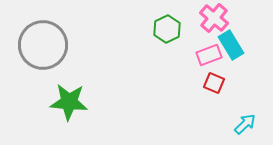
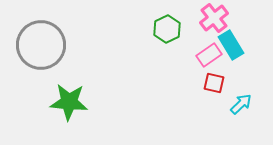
pink cross: rotated 12 degrees clockwise
gray circle: moved 2 px left
pink rectangle: rotated 15 degrees counterclockwise
red square: rotated 10 degrees counterclockwise
cyan arrow: moved 4 px left, 20 px up
